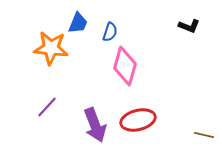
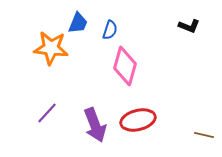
blue semicircle: moved 2 px up
purple line: moved 6 px down
